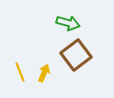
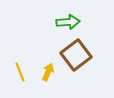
green arrow: moved 1 px up; rotated 20 degrees counterclockwise
yellow arrow: moved 4 px right, 1 px up
